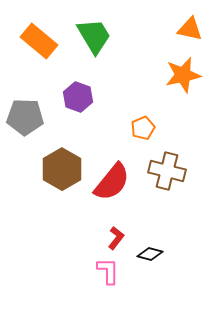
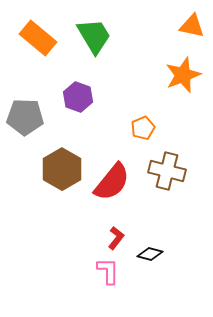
orange triangle: moved 2 px right, 3 px up
orange rectangle: moved 1 px left, 3 px up
orange star: rotated 9 degrees counterclockwise
